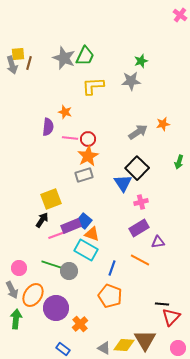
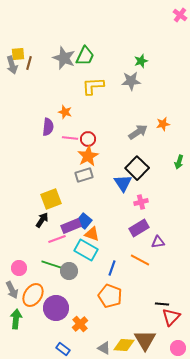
pink line at (57, 235): moved 4 px down
